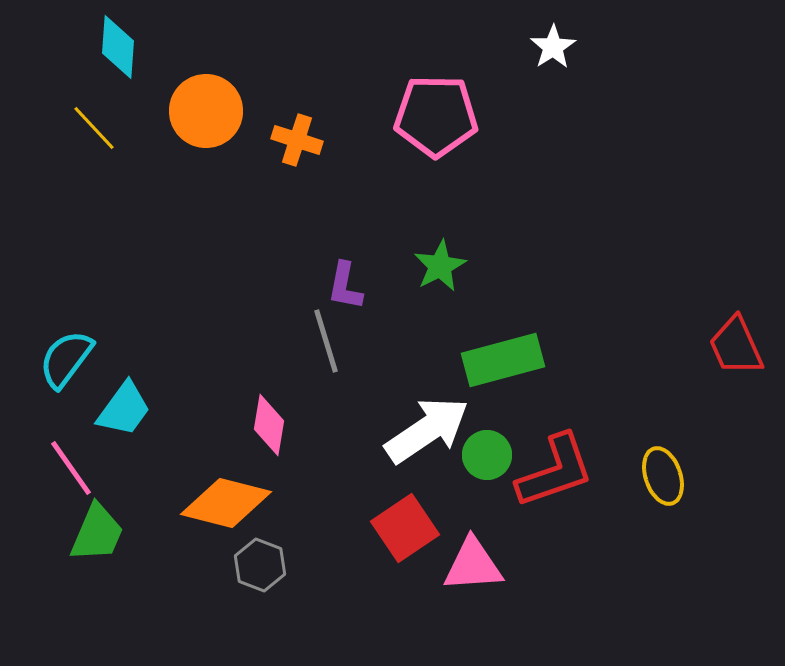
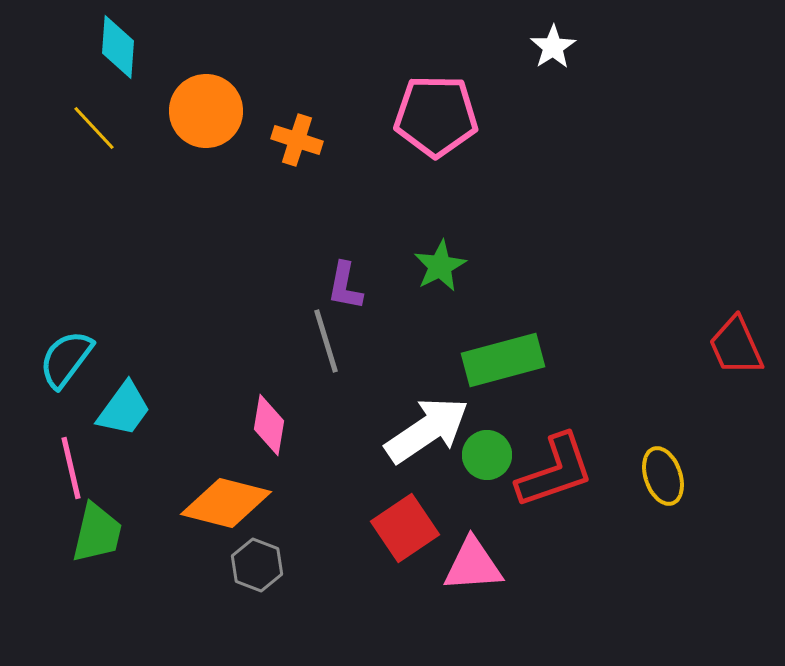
pink line: rotated 22 degrees clockwise
green trapezoid: rotated 10 degrees counterclockwise
gray hexagon: moved 3 px left
